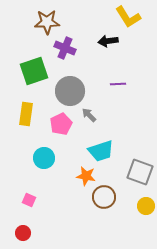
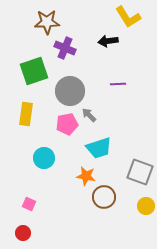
pink pentagon: moved 6 px right; rotated 15 degrees clockwise
cyan trapezoid: moved 2 px left, 3 px up
pink square: moved 4 px down
